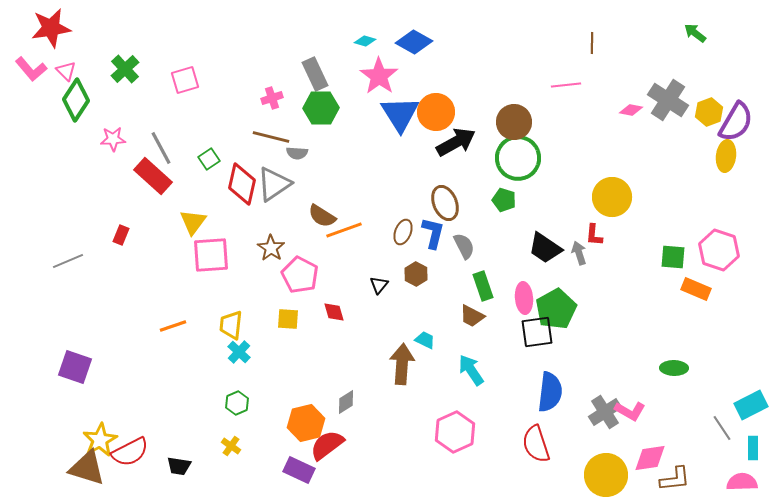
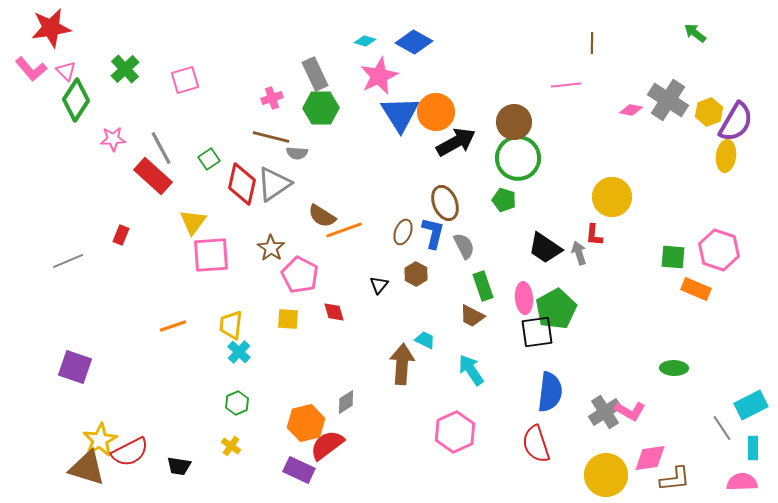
pink star at (379, 76): rotated 12 degrees clockwise
